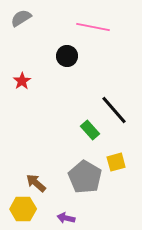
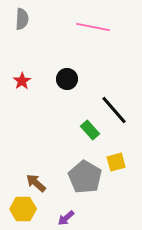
gray semicircle: moved 1 px right, 1 px down; rotated 125 degrees clockwise
black circle: moved 23 px down
purple arrow: rotated 54 degrees counterclockwise
